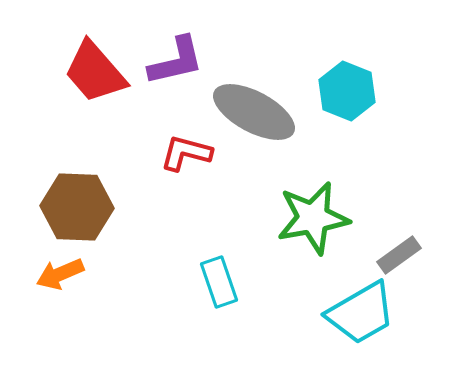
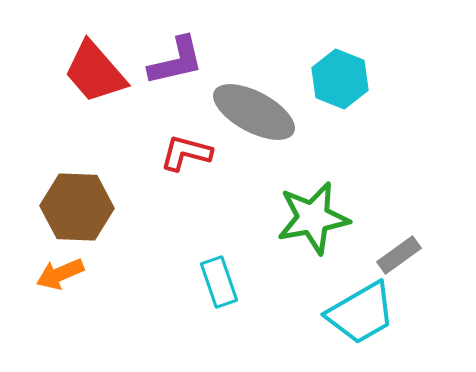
cyan hexagon: moved 7 px left, 12 px up
